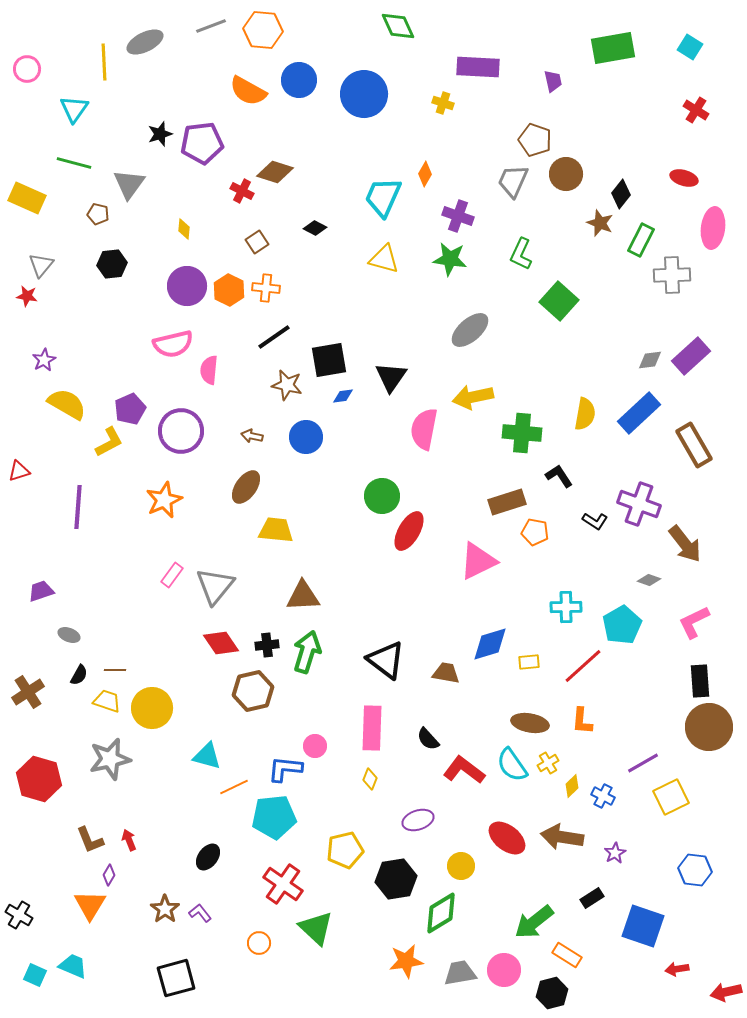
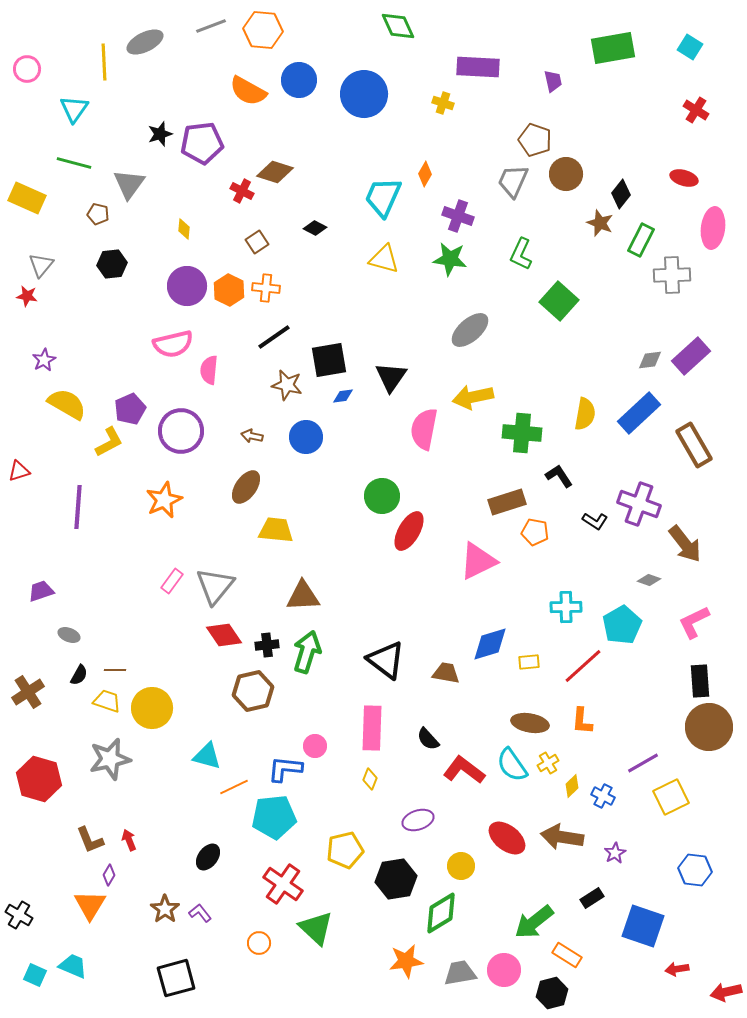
pink rectangle at (172, 575): moved 6 px down
red diamond at (221, 643): moved 3 px right, 8 px up
